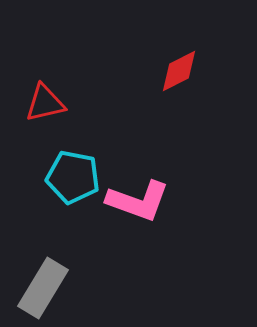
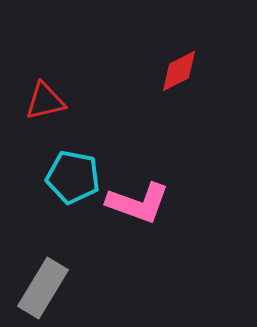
red triangle: moved 2 px up
pink L-shape: moved 2 px down
